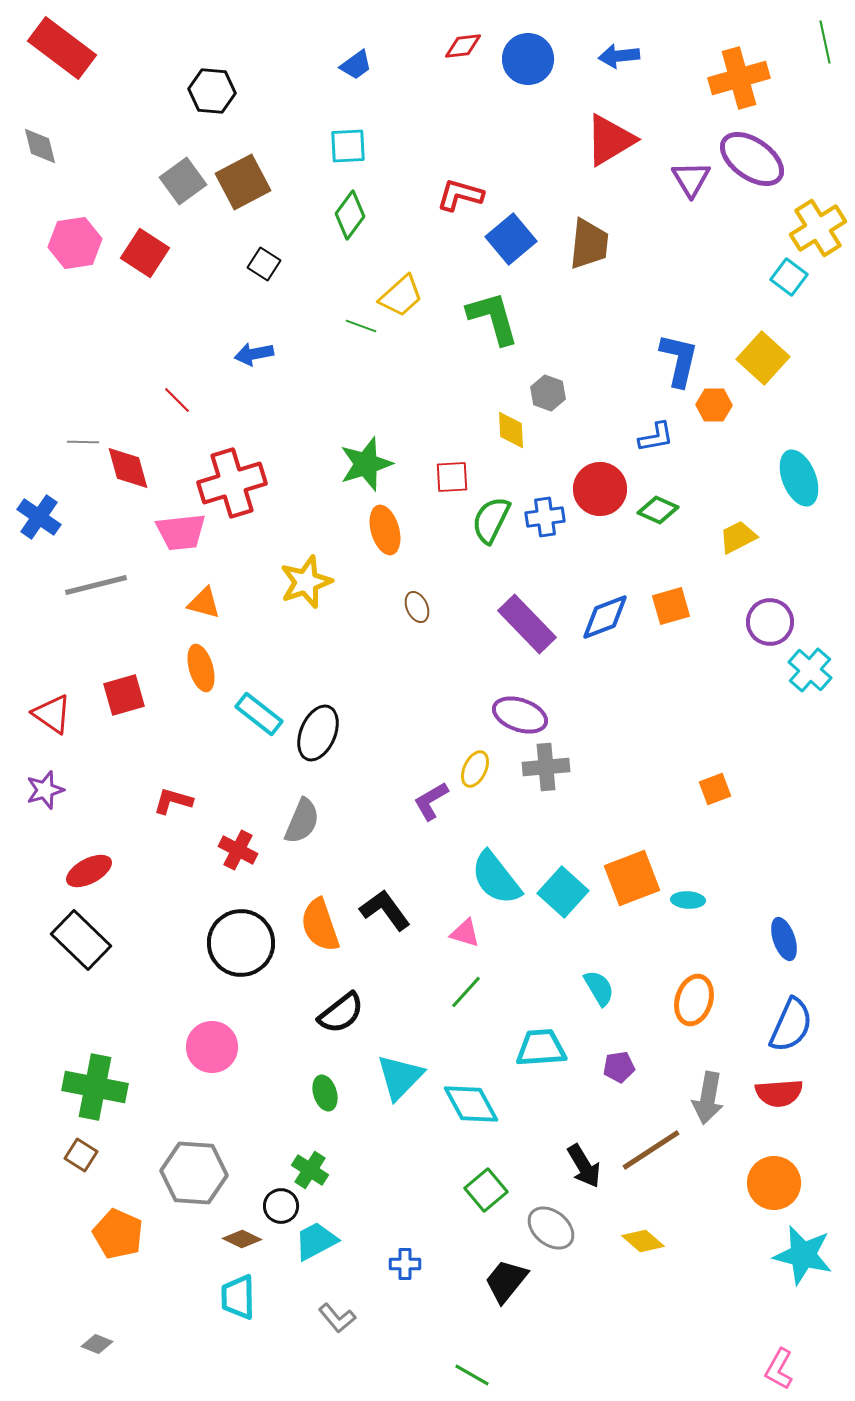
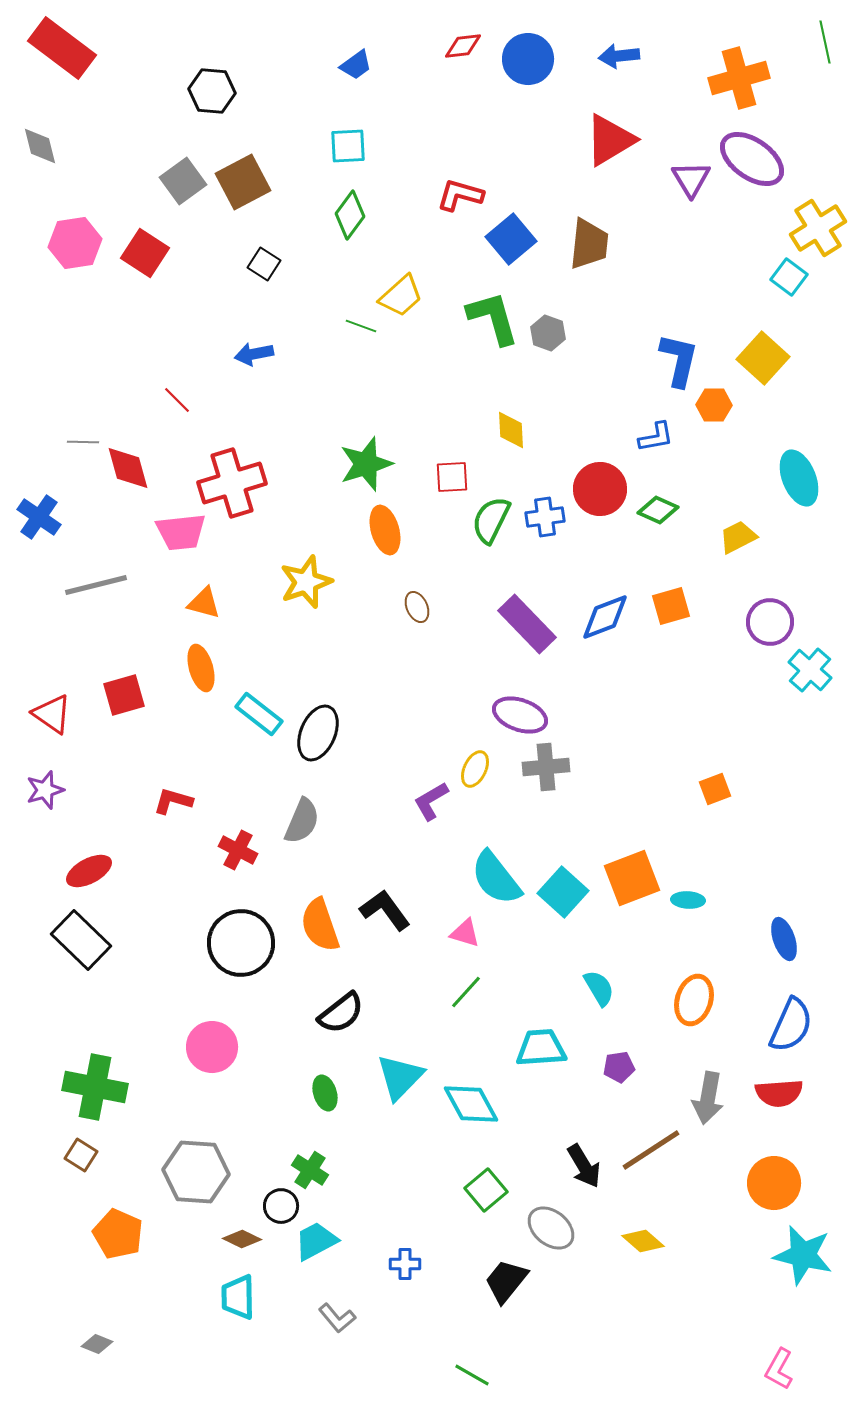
gray hexagon at (548, 393): moved 60 px up
gray hexagon at (194, 1173): moved 2 px right, 1 px up
